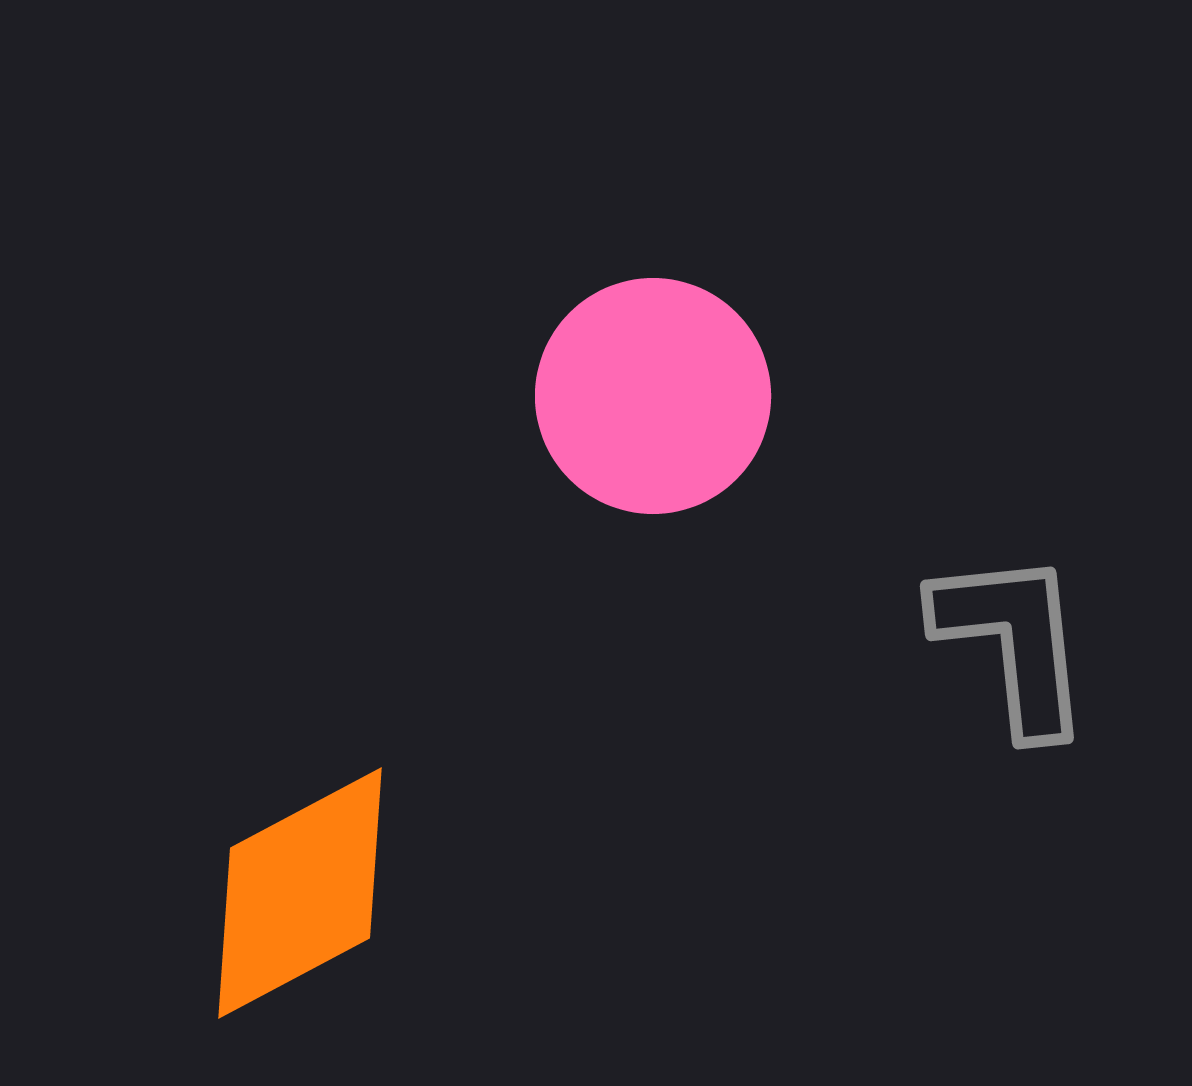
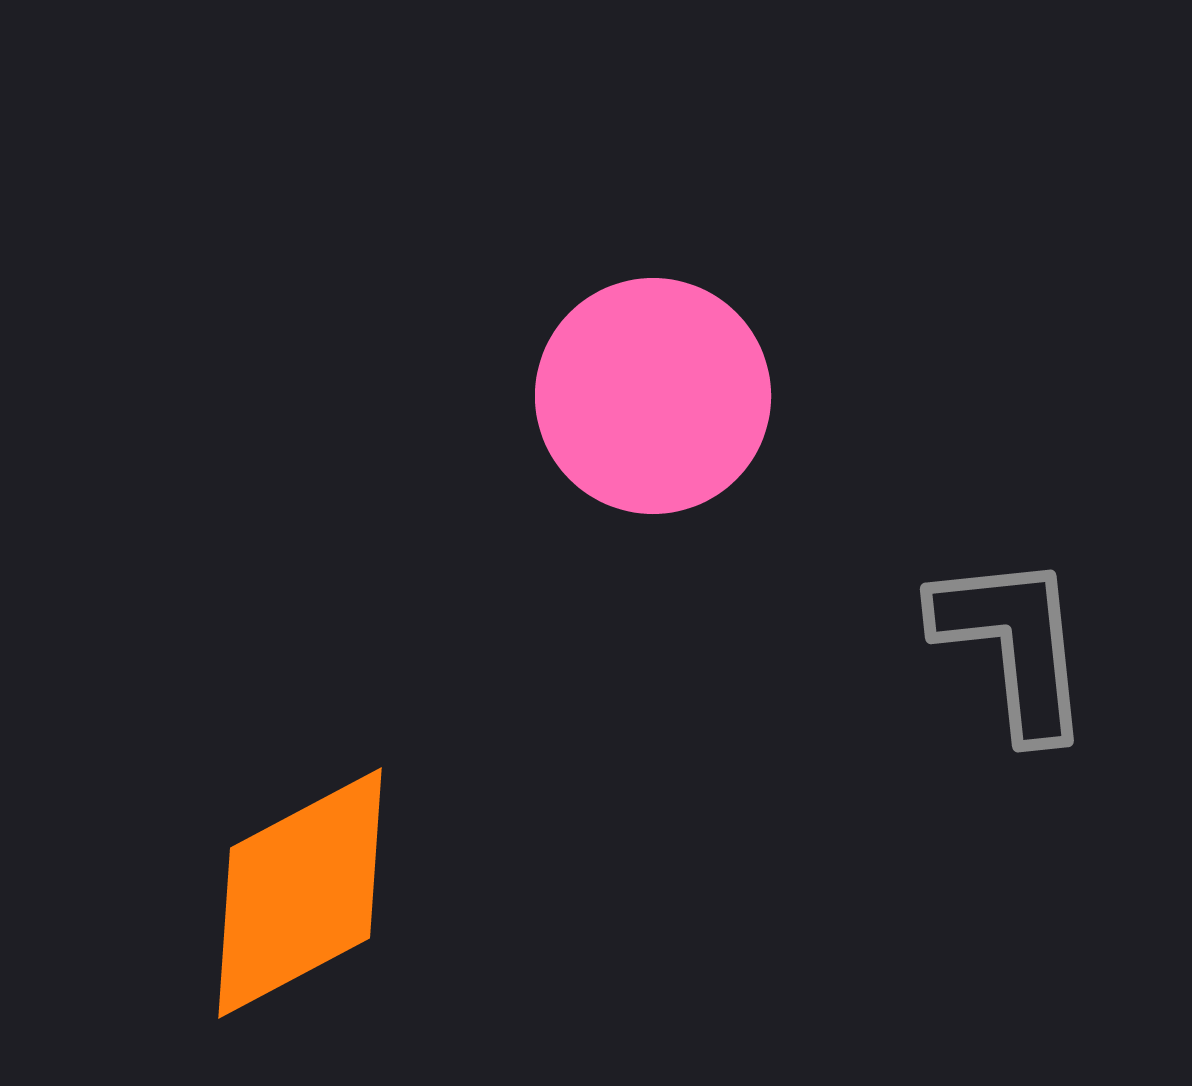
gray L-shape: moved 3 px down
